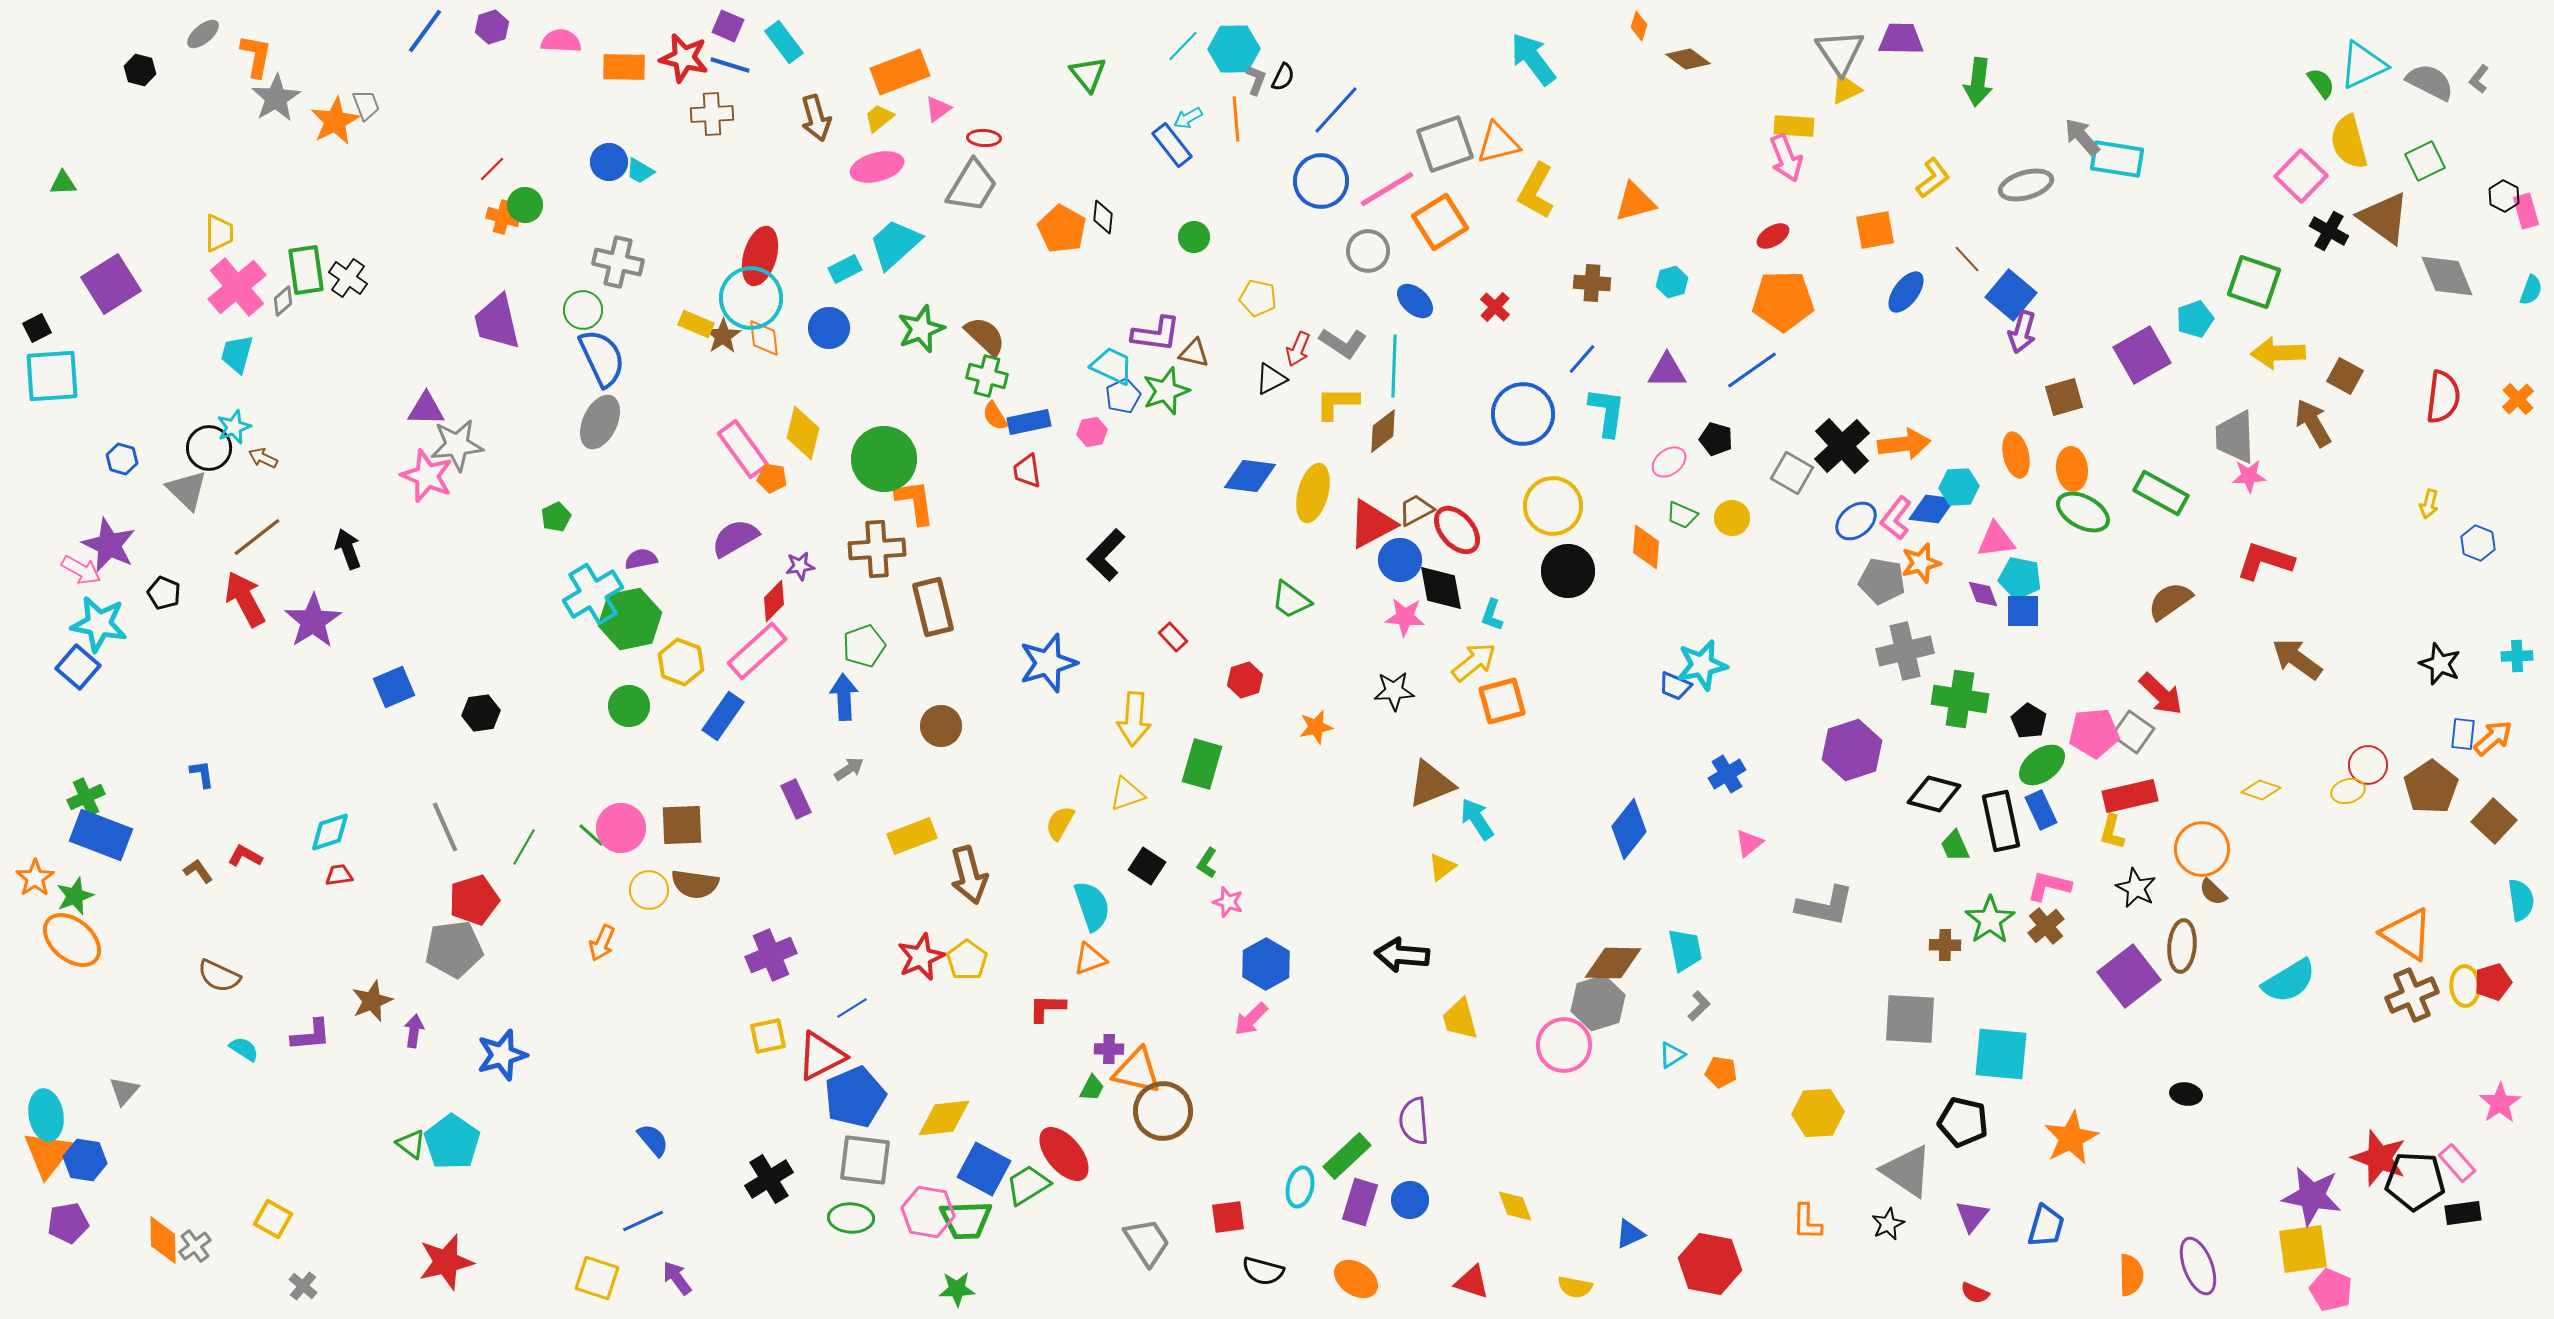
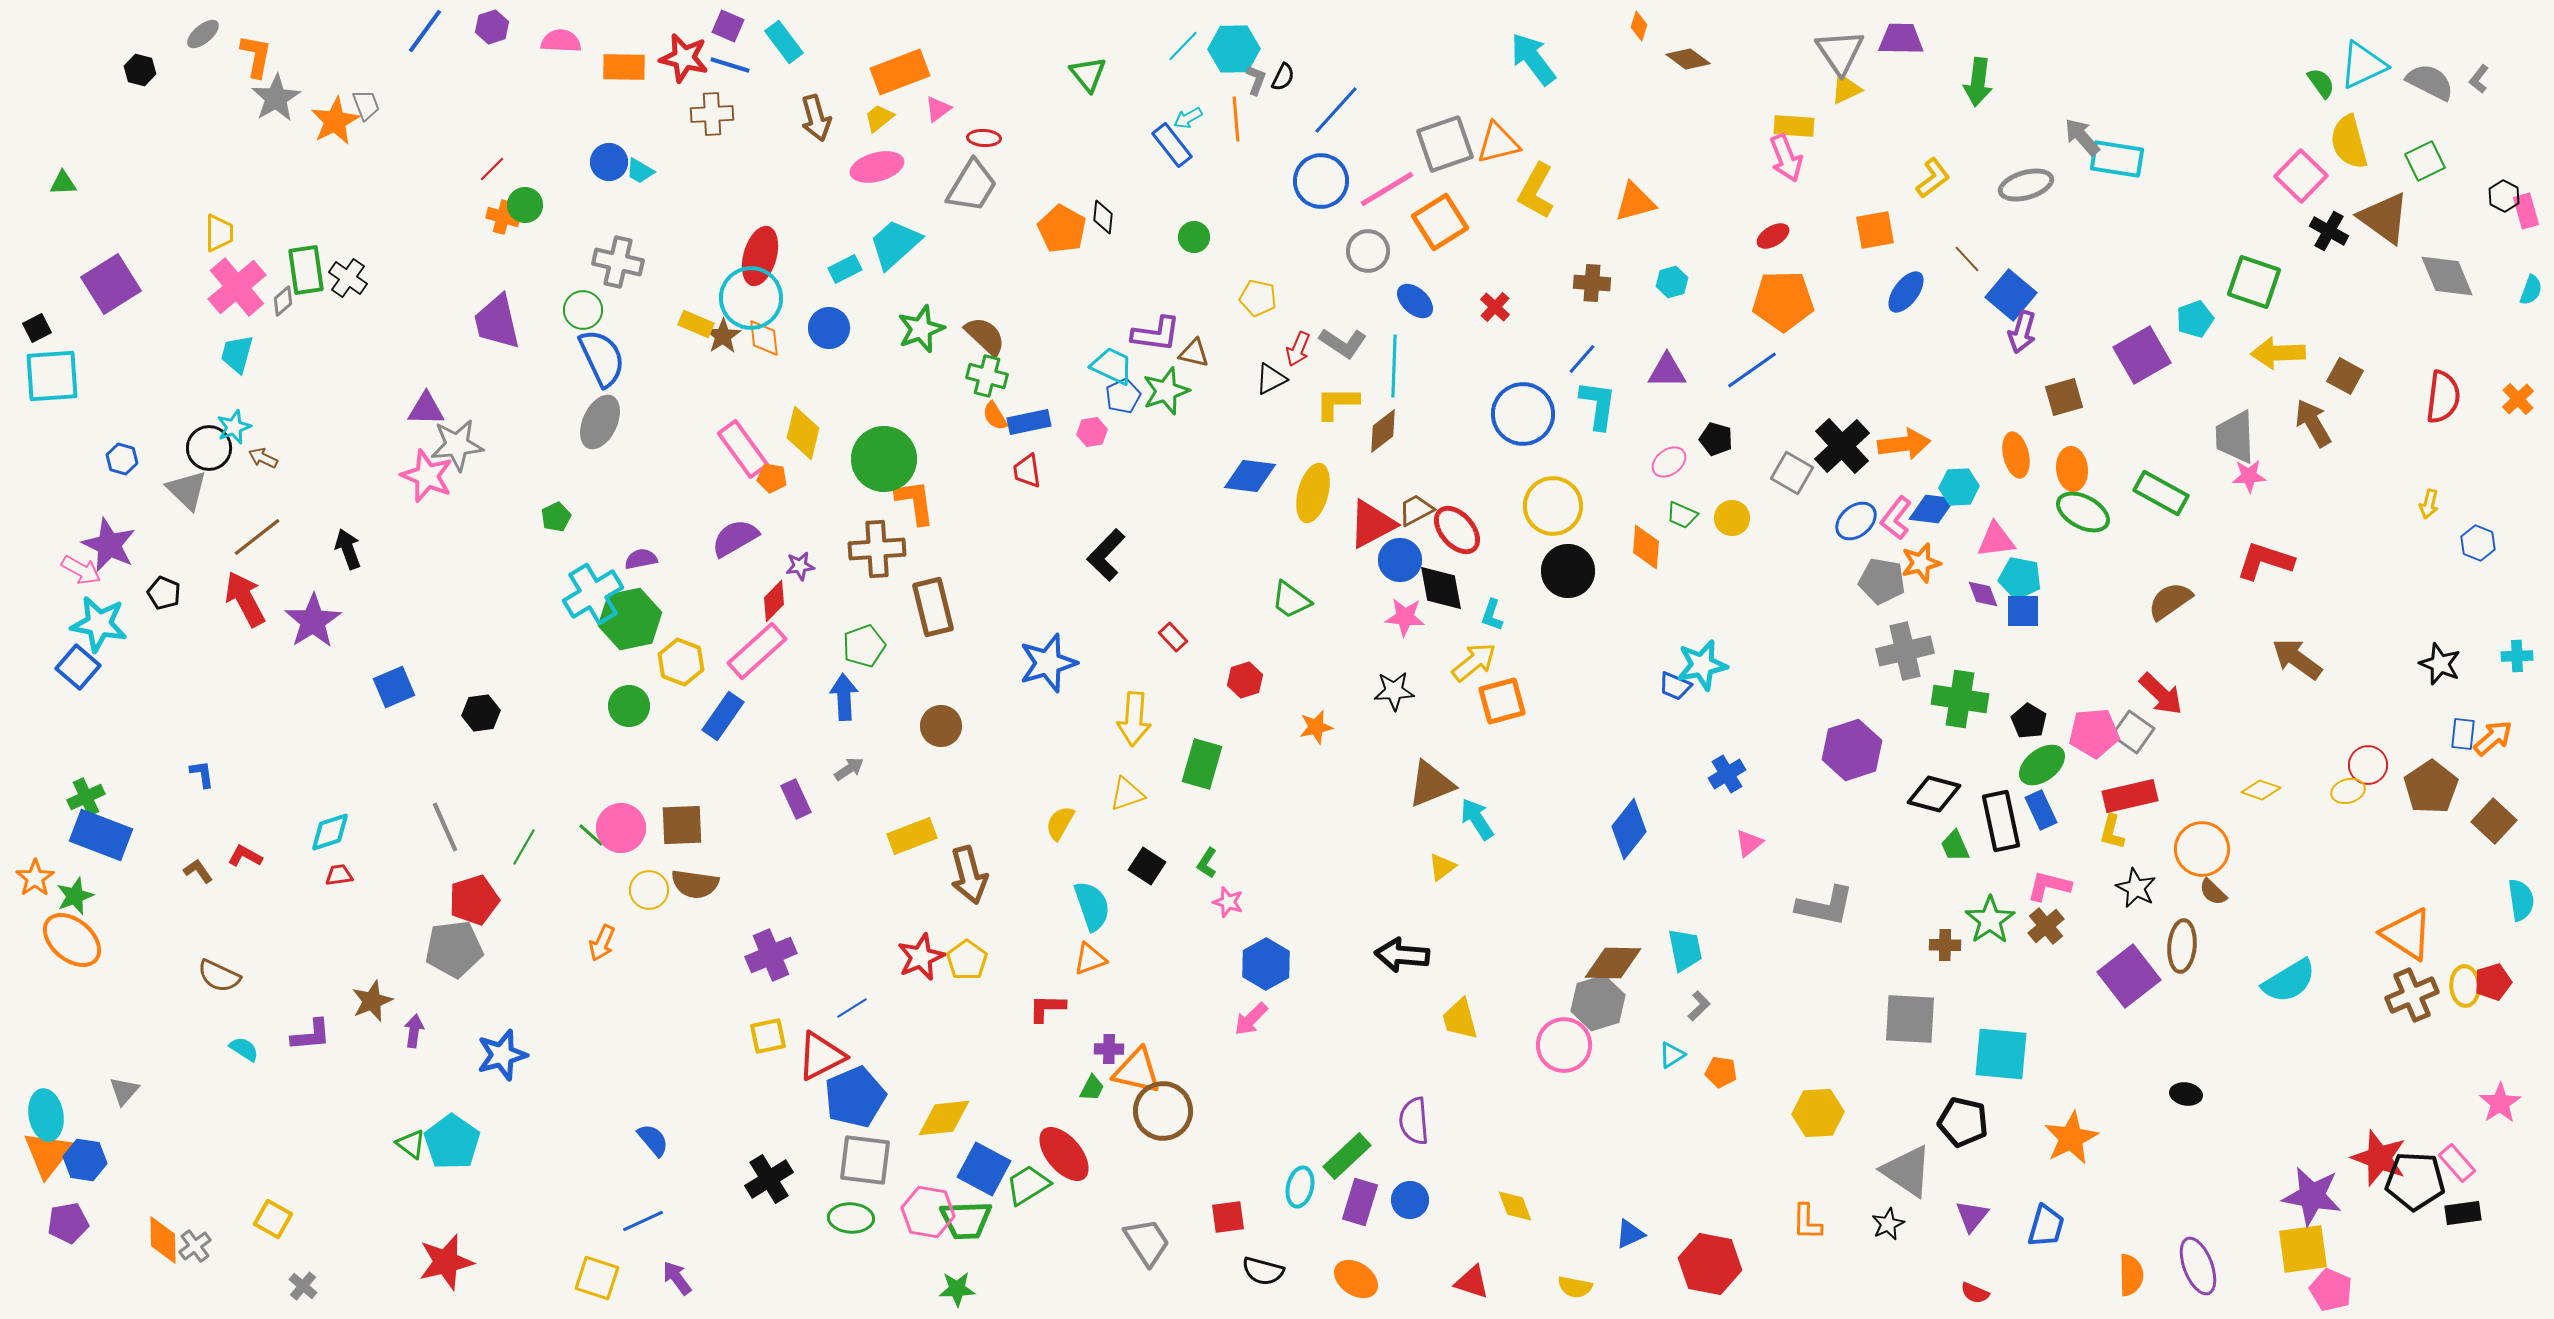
cyan L-shape at (1607, 412): moved 9 px left, 7 px up
